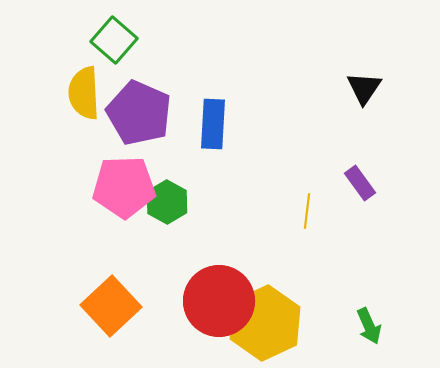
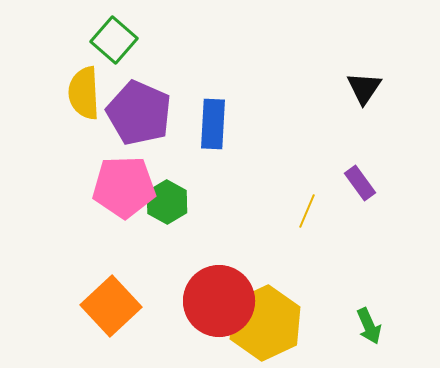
yellow line: rotated 16 degrees clockwise
